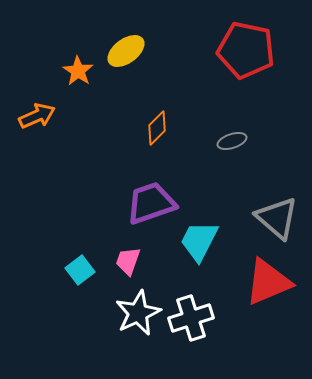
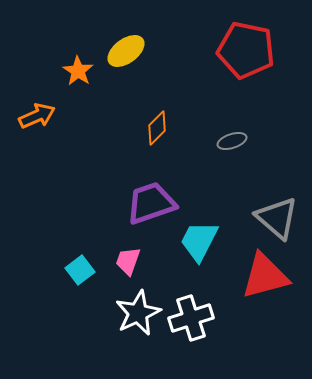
red triangle: moved 3 px left, 6 px up; rotated 8 degrees clockwise
